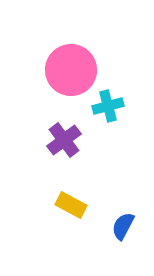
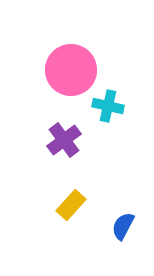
cyan cross: rotated 28 degrees clockwise
yellow rectangle: rotated 76 degrees counterclockwise
